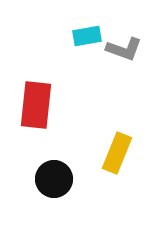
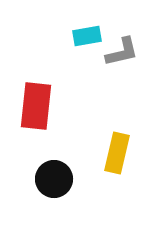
gray L-shape: moved 2 px left, 3 px down; rotated 33 degrees counterclockwise
red rectangle: moved 1 px down
yellow rectangle: rotated 9 degrees counterclockwise
